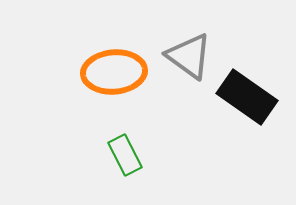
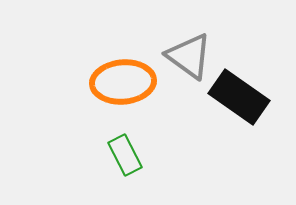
orange ellipse: moved 9 px right, 10 px down
black rectangle: moved 8 px left
